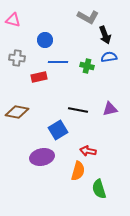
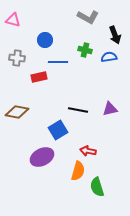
black arrow: moved 10 px right
green cross: moved 2 px left, 16 px up
purple ellipse: rotated 15 degrees counterclockwise
green semicircle: moved 2 px left, 2 px up
